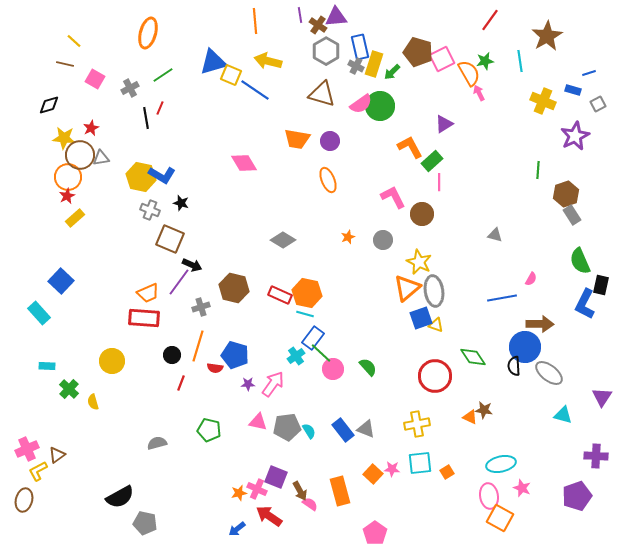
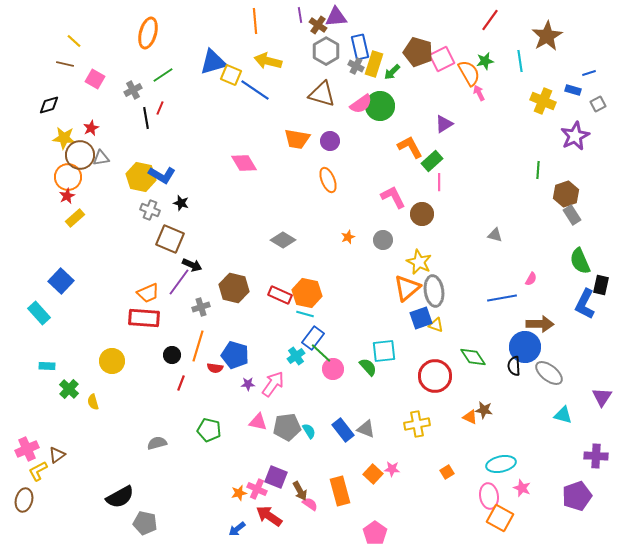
gray cross at (130, 88): moved 3 px right, 2 px down
cyan square at (420, 463): moved 36 px left, 112 px up
